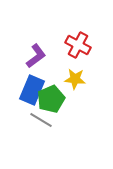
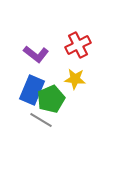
red cross: rotated 35 degrees clockwise
purple L-shape: moved 2 px up; rotated 75 degrees clockwise
